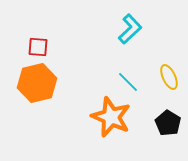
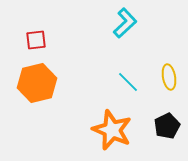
cyan L-shape: moved 5 px left, 6 px up
red square: moved 2 px left, 7 px up; rotated 10 degrees counterclockwise
yellow ellipse: rotated 15 degrees clockwise
orange star: moved 1 px right, 13 px down
black pentagon: moved 1 px left, 3 px down; rotated 15 degrees clockwise
